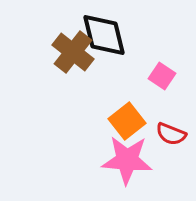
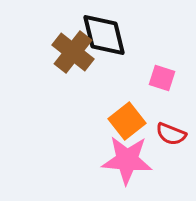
pink square: moved 2 px down; rotated 16 degrees counterclockwise
